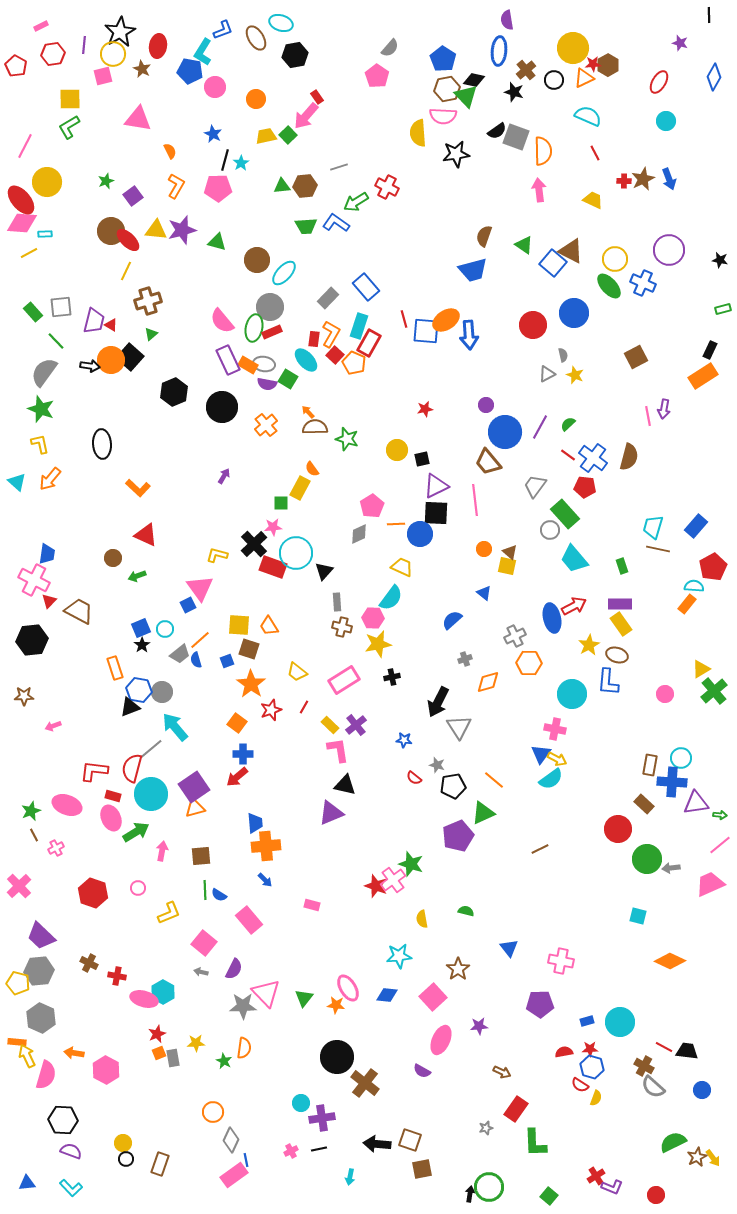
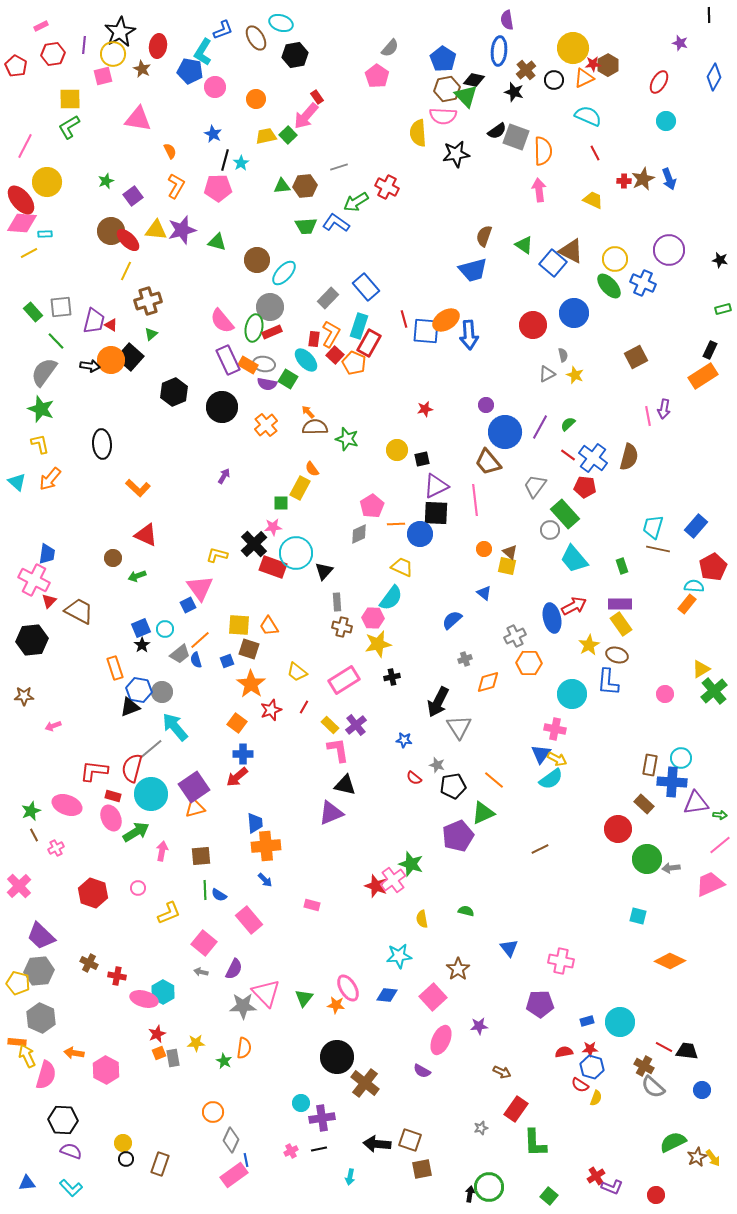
gray star at (486, 1128): moved 5 px left
